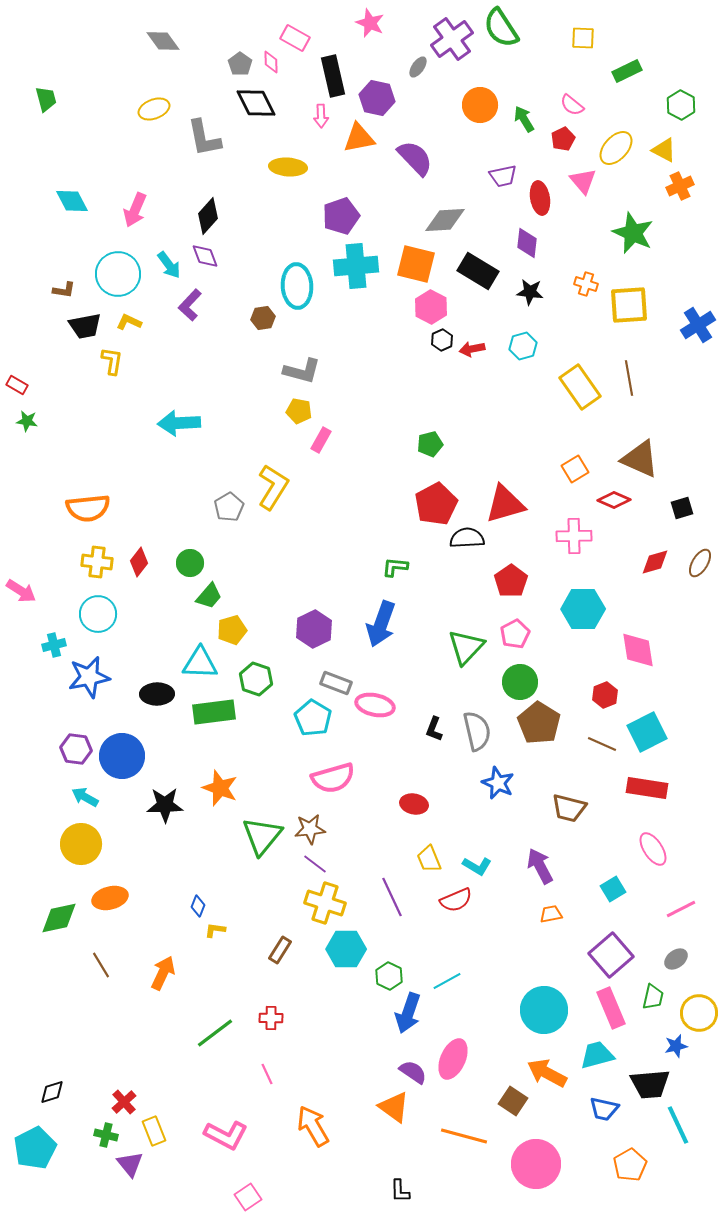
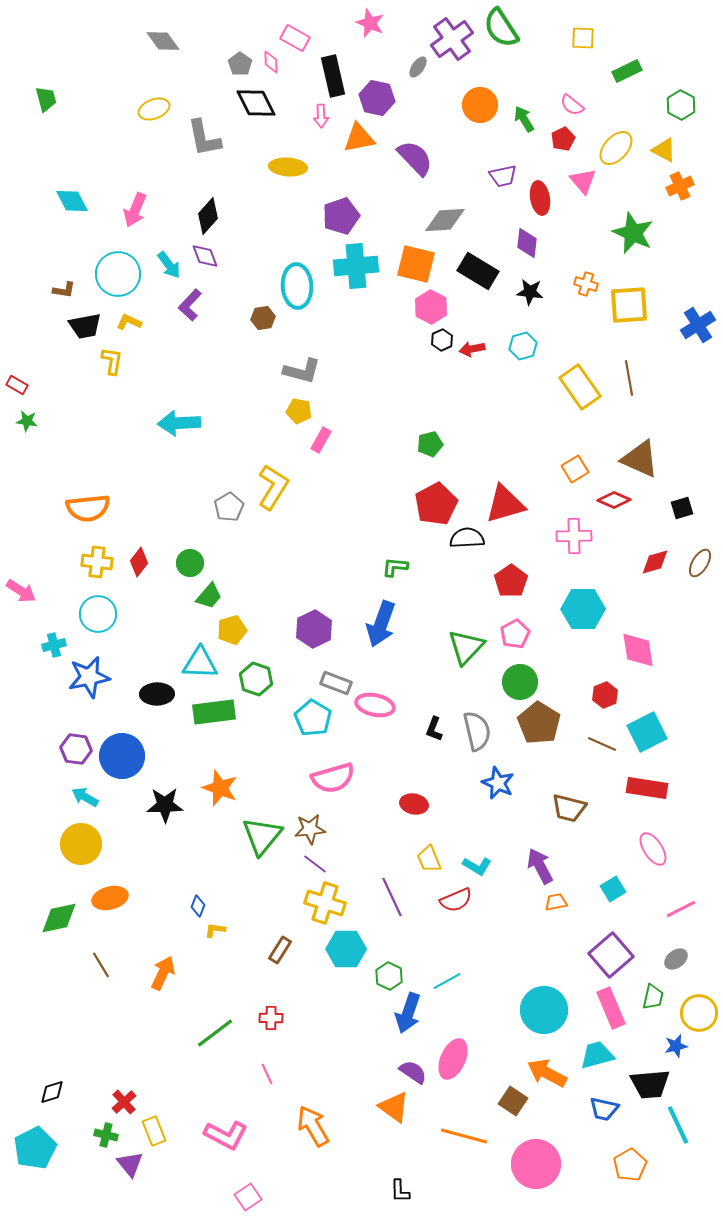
orange trapezoid at (551, 914): moved 5 px right, 12 px up
